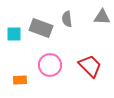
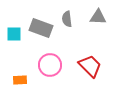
gray triangle: moved 4 px left
